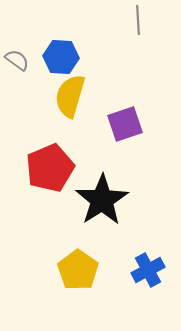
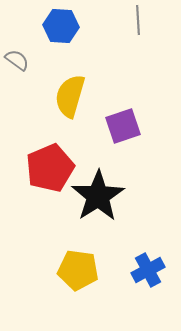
blue hexagon: moved 31 px up
purple square: moved 2 px left, 2 px down
black star: moved 4 px left, 4 px up
yellow pentagon: rotated 27 degrees counterclockwise
